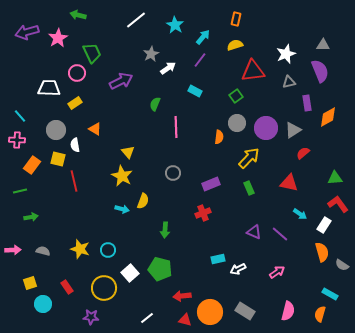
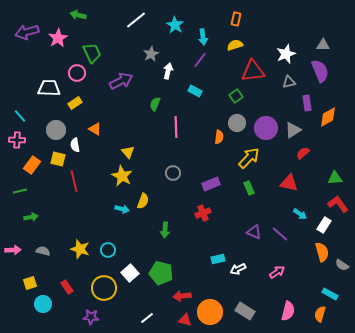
cyan arrow at (203, 37): rotated 133 degrees clockwise
white arrow at (168, 68): moved 3 px down; rotated 42 degrees counterclockwise
green pentagon at (160, 269): moved 1 px right, 4 px down
